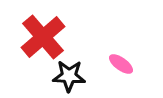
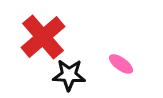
black star: moved 1 px up
